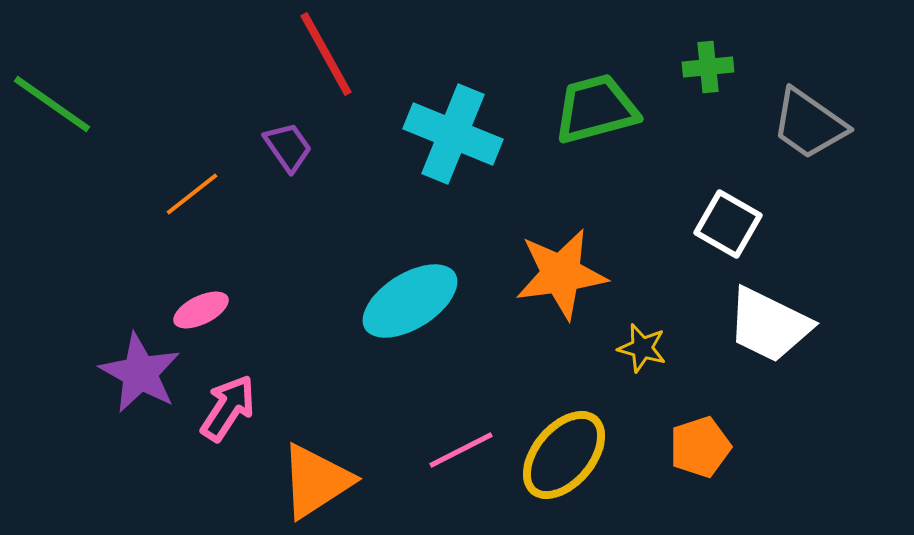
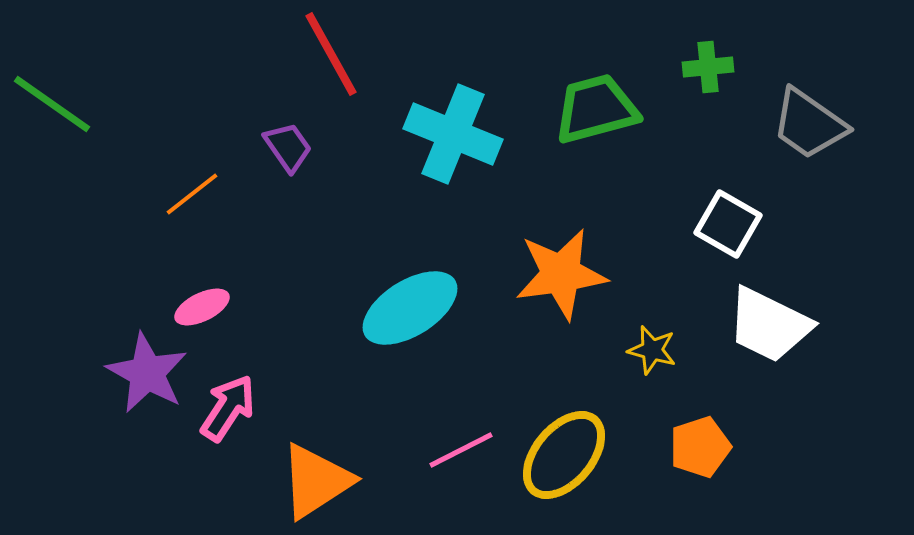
red line: moved 5 px right
cyan ellipse: moved 7 px down
pink ellipse: moved 1 px right, 3 px up
yellow star: moved 10 px right, 2 px down
purple star: moved 7 px right
